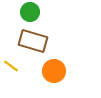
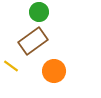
green circle: moved 9 px right
brown rectangle: rotated 52 degrees counterclockwise
